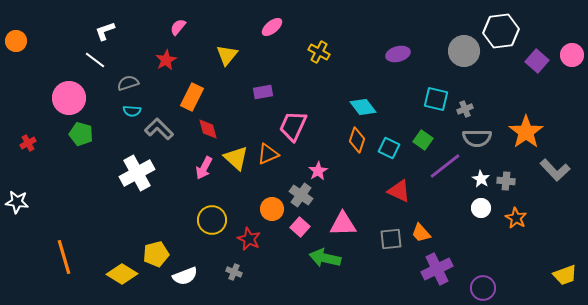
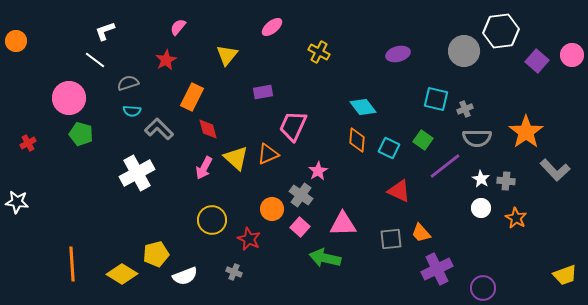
orange diamond at (357, 140): rotated 15 degrees counterclockwise
orange line at (64, 257): moved 8 px right, 7 px down; rotated 12 degrees clockwise
